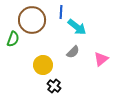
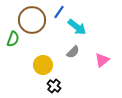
blue line: moved 2 px left; rotated 32 degrees clockwise
pink triangle: moved 1 px right, 1 px down
